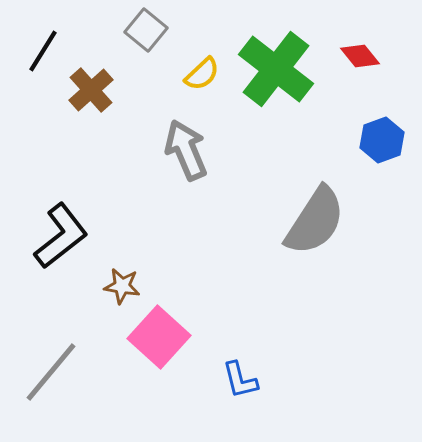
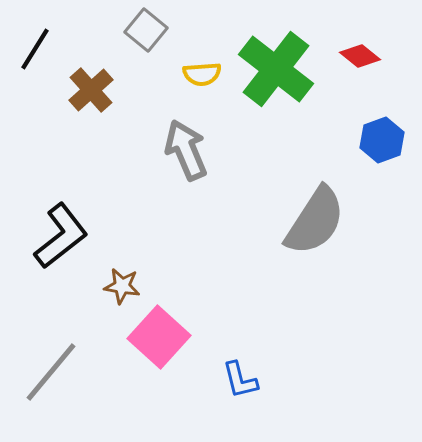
black line: moved 8 px left, 2 px up
red diamond: rotated 12 degrees counterclockwise
yellow semicircle: rotated 39 degrees clockwise
